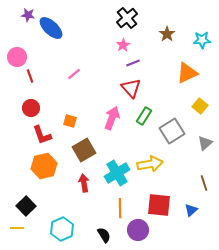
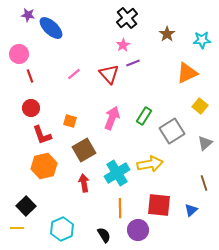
pink circle: moved 2 px right, 3 px up
red triangle: moved 22 px left, 14 px up
